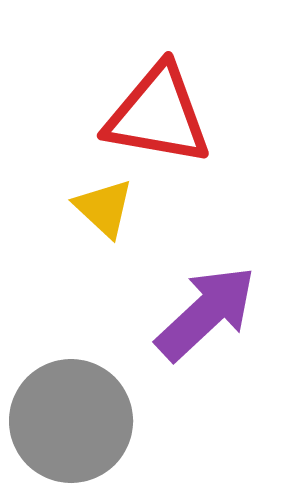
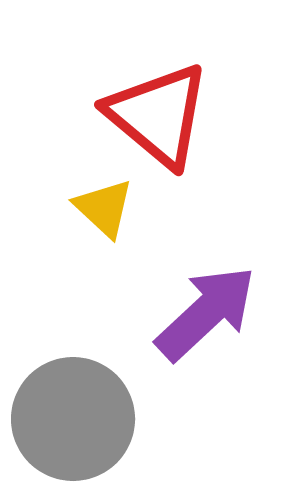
red triangle: rotated 30 degrees clockwise
gray circle: moved 2 px right, 2 px up
